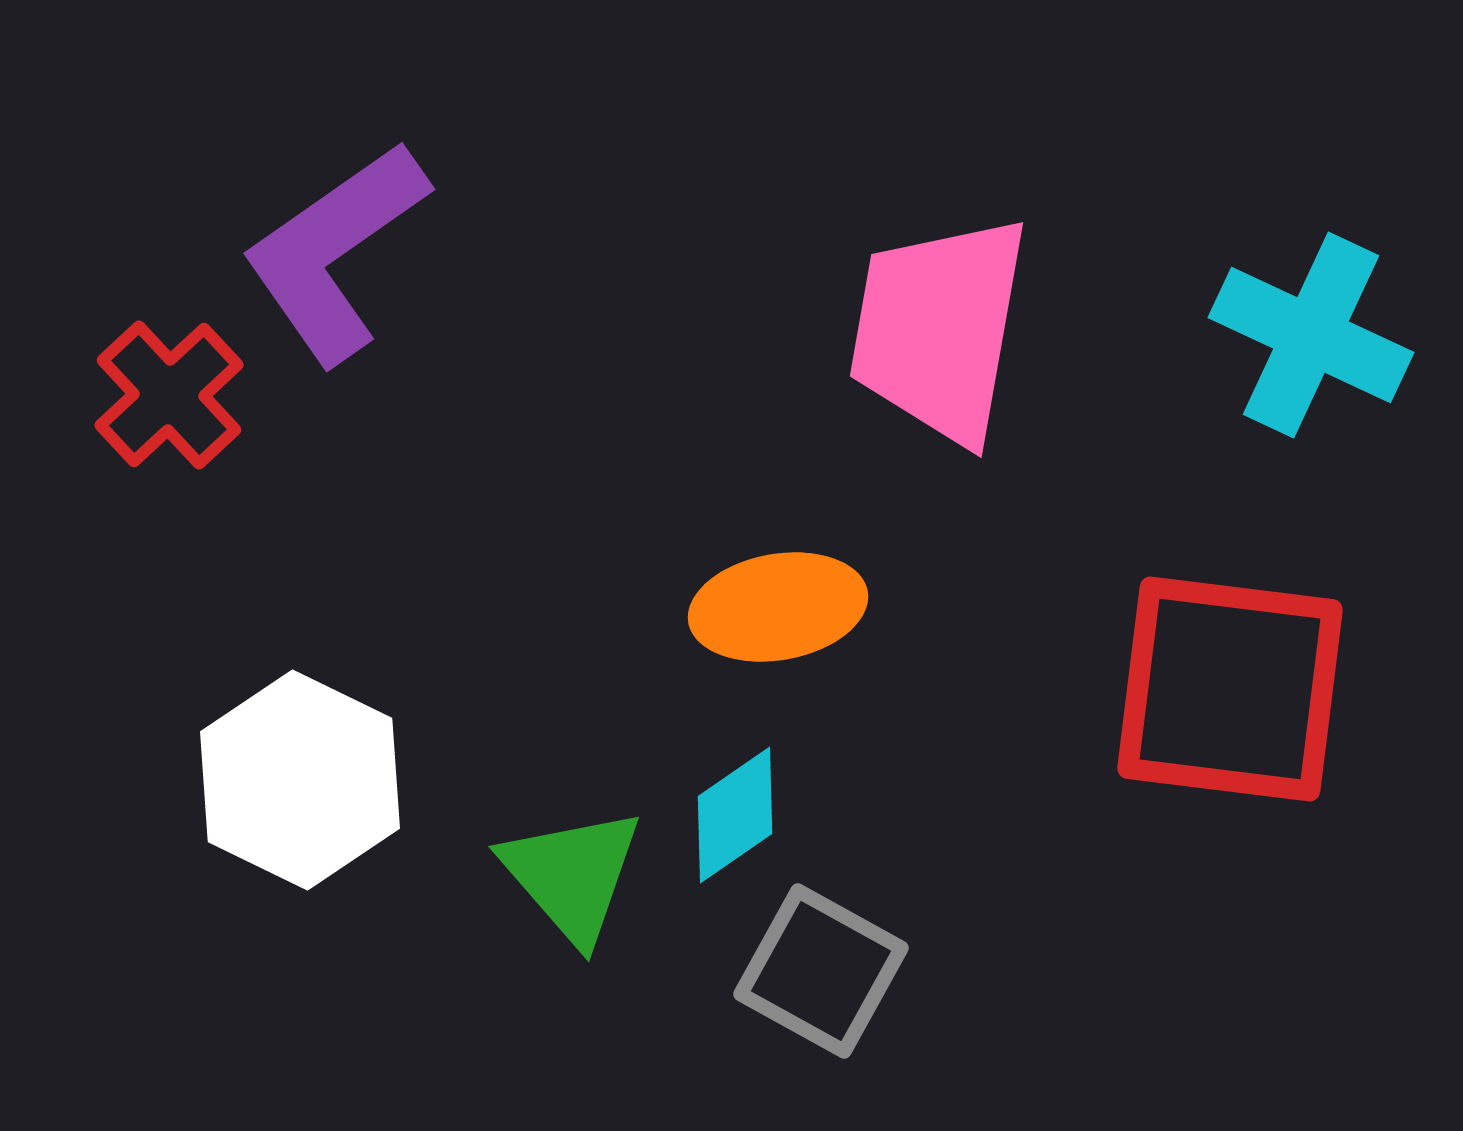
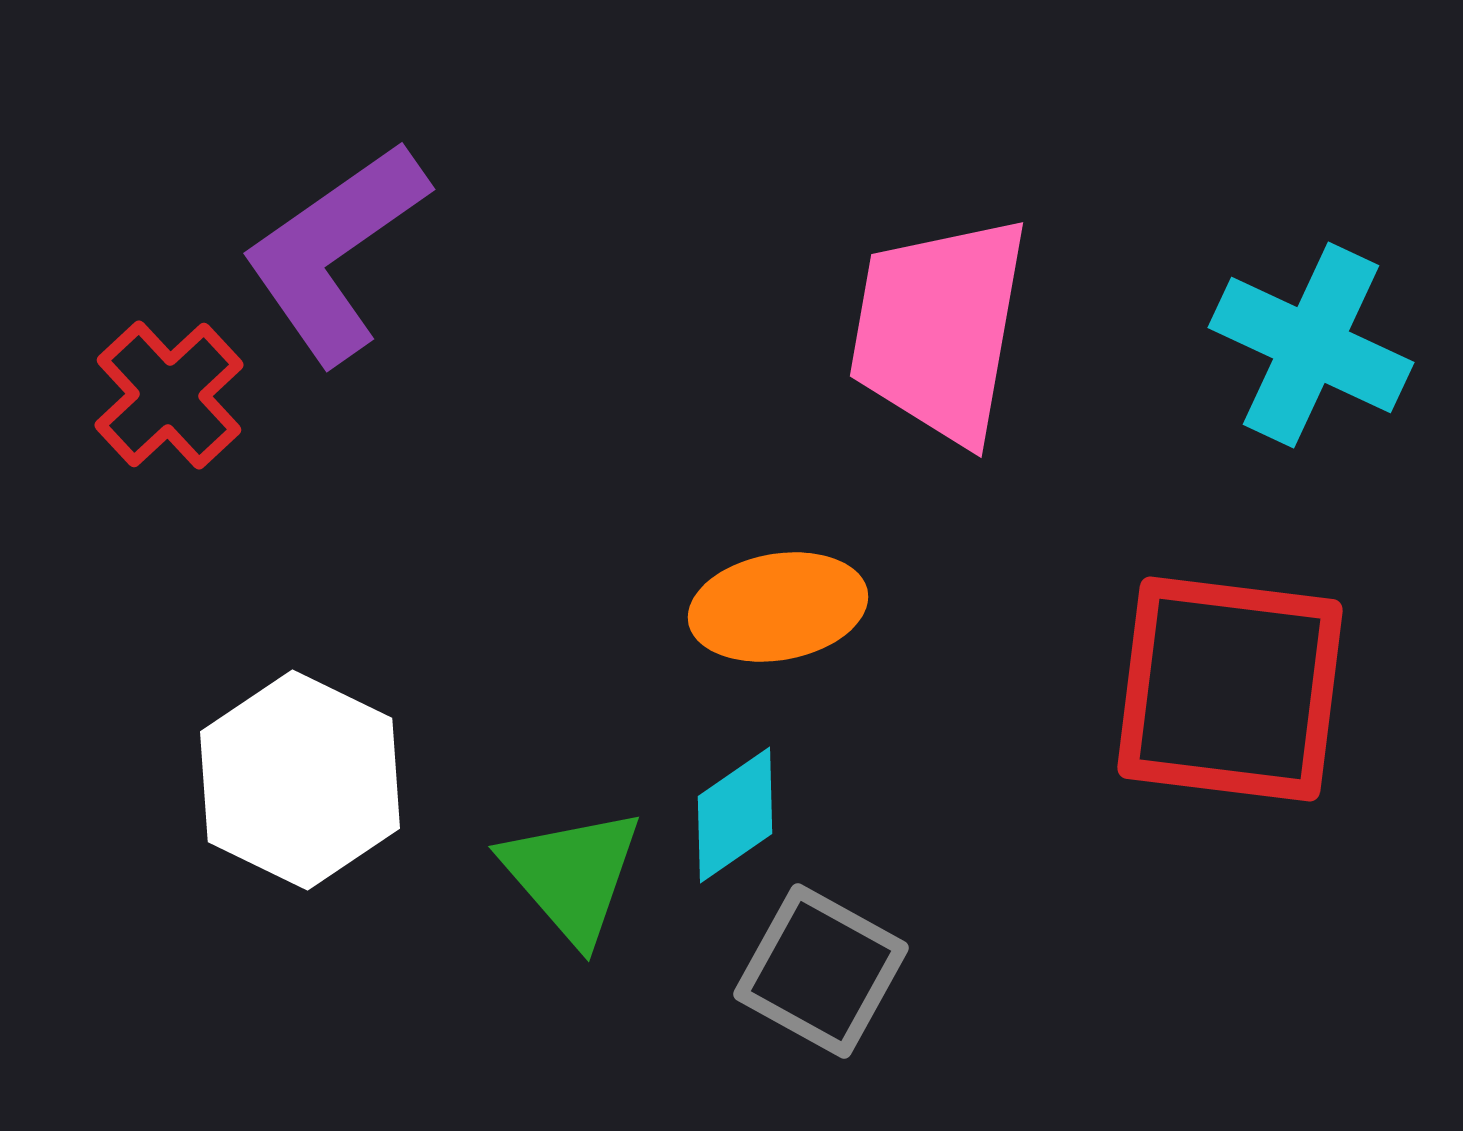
cyan cross: moved 10 px down
